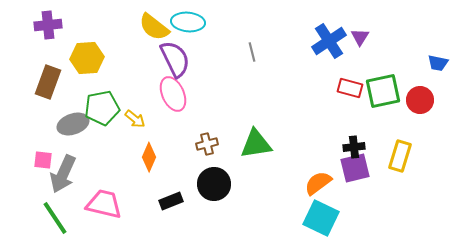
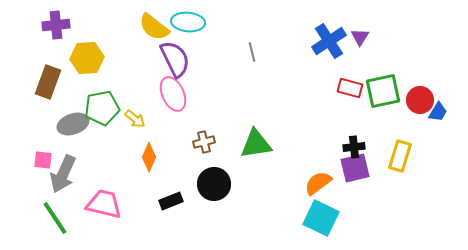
purple cross: moved 8 px right
blue trapezoid: moved 49 px down; rotated 70 degrees counterclockwise
brown cross: moved 3 px left, 2 px up
